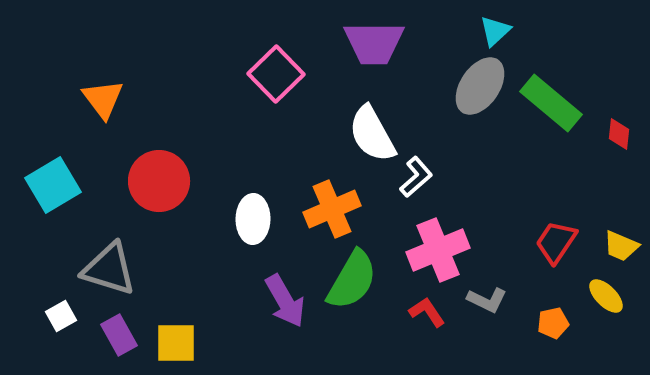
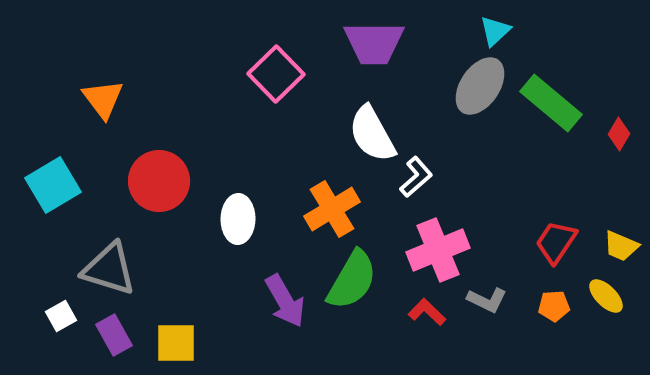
red diamond: rotated 24 degrees clockwise
orange cross: rotated 8 degrees counterclockwise
white ellipse: moved 15 px left
red L-shape: rotated 12 degrees counterclockwise
orange pentagon: moved 1 px right, 17 px up; rotated 8 degrees clockwise
purple rectangle: moved 5 px left
